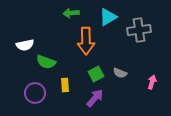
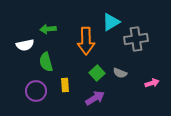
green arrow: moved 23 px left, 16 px down
cyan triangle: moved 3 px right, 5 px down
gray cross: moved 3 px left, 9 px down
green semicircle: rotated 54 degrees clockwise
green square: moved 1 px right, 1 px up; rotated 14 degrees counterclockwise
pink arrow: moved 1 px down; rotated 56 degrees clockwise
purple circle: moved 1 px right, 2 px up
purple arrow: rotated 18 degrees clockwise
